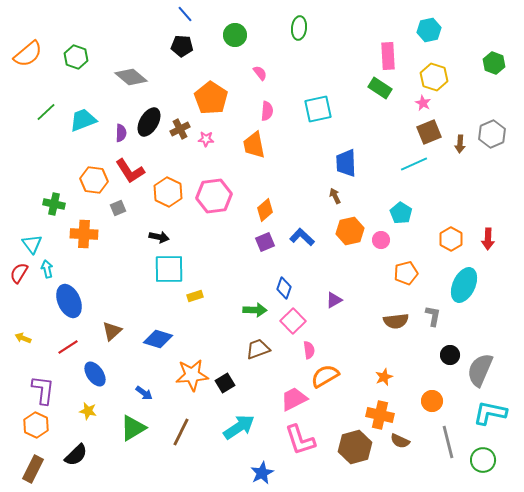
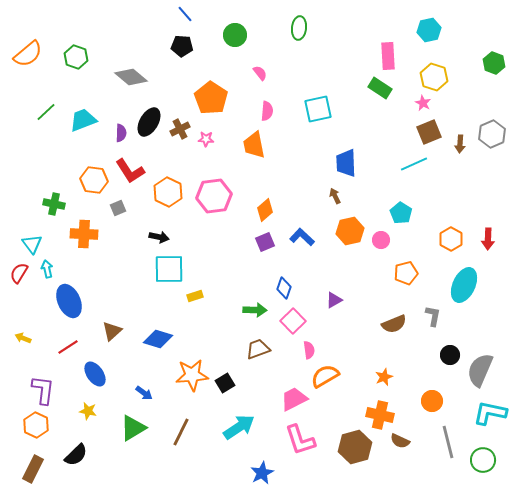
brown semicircle at (396, 321): moved 2 px left, 3 px down; rotated 15 degrees counterclockwise
